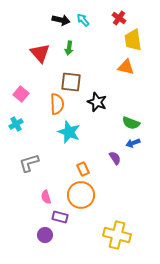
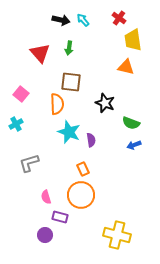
black star: moved 8 px right, 1 px down
blue arrow: moved 1 px right, 2 px down
purple semicircle: moved 24 px left, 18 px up; rotated 24 degrees clockwise
